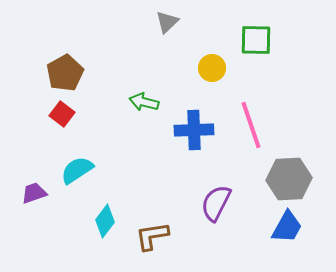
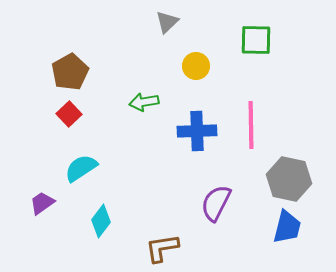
yellow circle: moved 16 px left, 2 px up
brown pentagon: moved 5 px right, 1 px up
green arrow: rotated 24 degrees counterclockwise
red square: moved 7 px right; rotated 10 degrees clockwise
pink line: rotated 18 degrees clockwise
blue cross: moved 3 px right, 1 px down
cyan semicircle: moved 4 px right, 2 px up
gray hexagon: rotated 15 degrees clockwise
purple trapezoid: moved 8 px right, 10 px down; rotated 16 degrees counterclockwise
cyan diamond: moved 4 px left
blue trapezoid: rotated 15 degrees counterclockwise
brown L-shape: moved 10 px right, 12 px down
